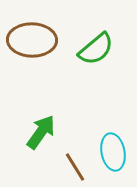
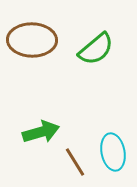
green arrow: rotated 39 degrees clockwise
brown line: moved 5 px up
